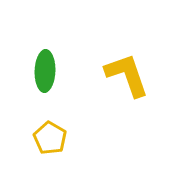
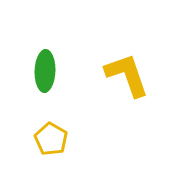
yellow pentagon: moved 1 px right, 1 px down
